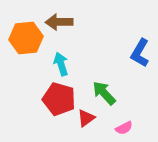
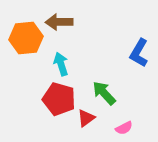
blue L-shape: moved 1 px left
